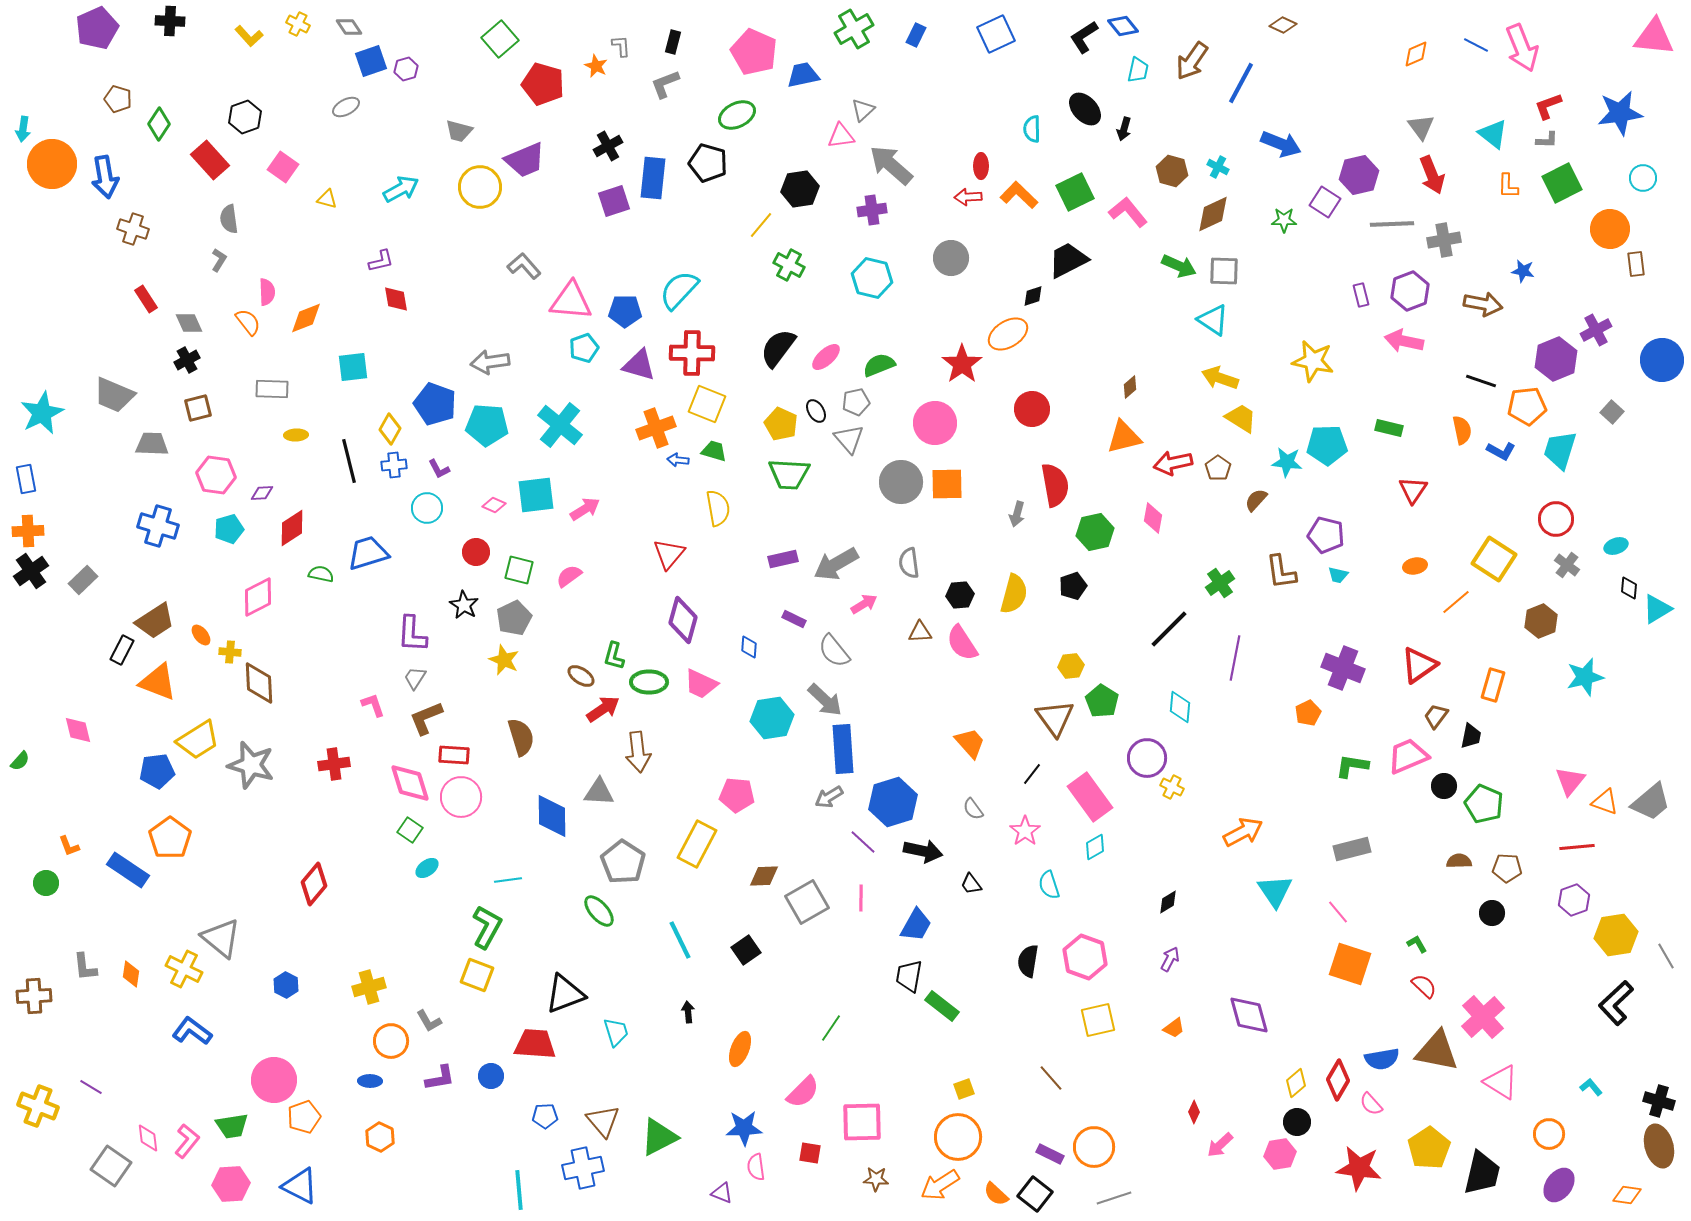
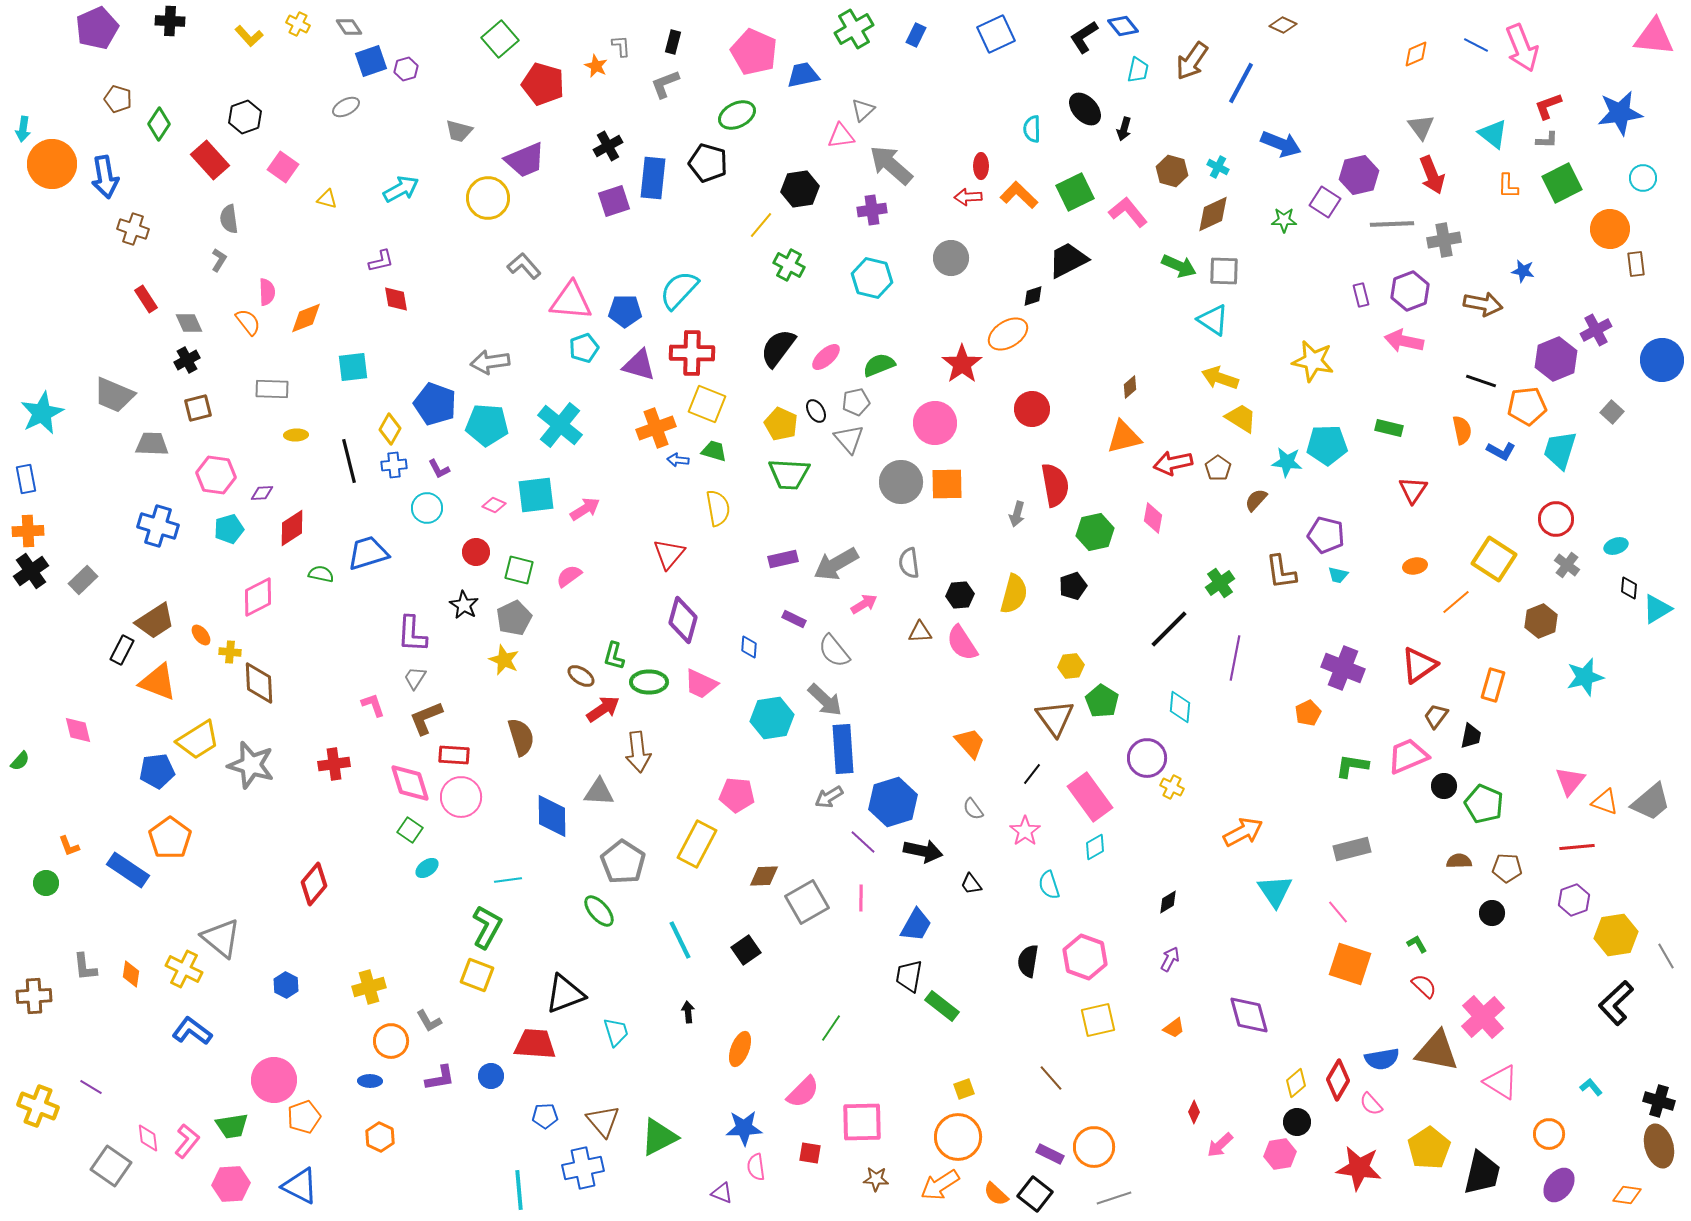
yellow circle at (480, 187): moved 8 px right, 11 px down
